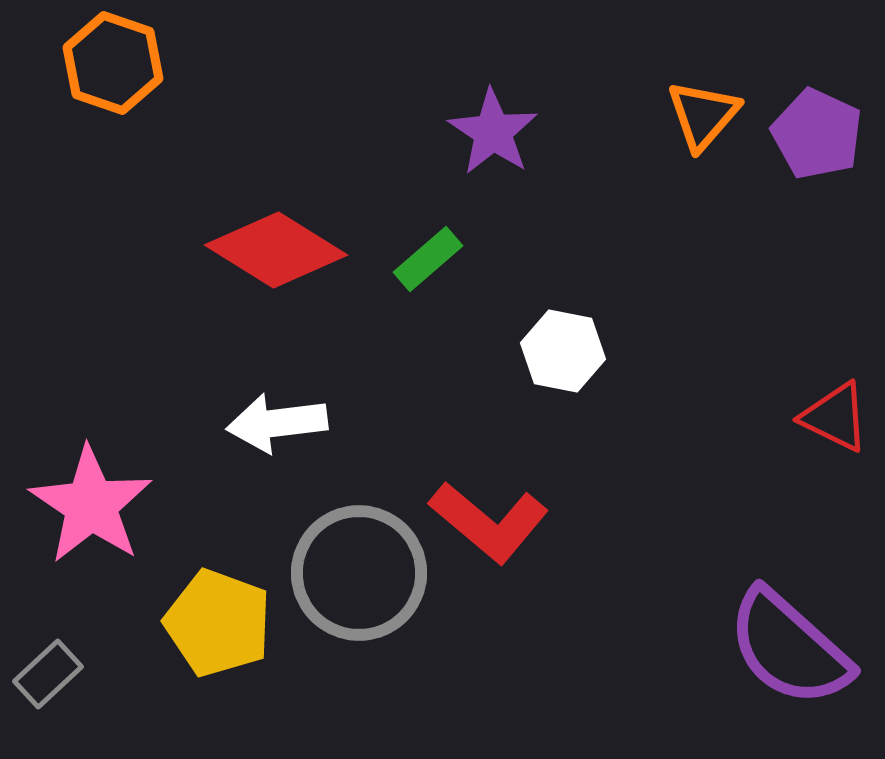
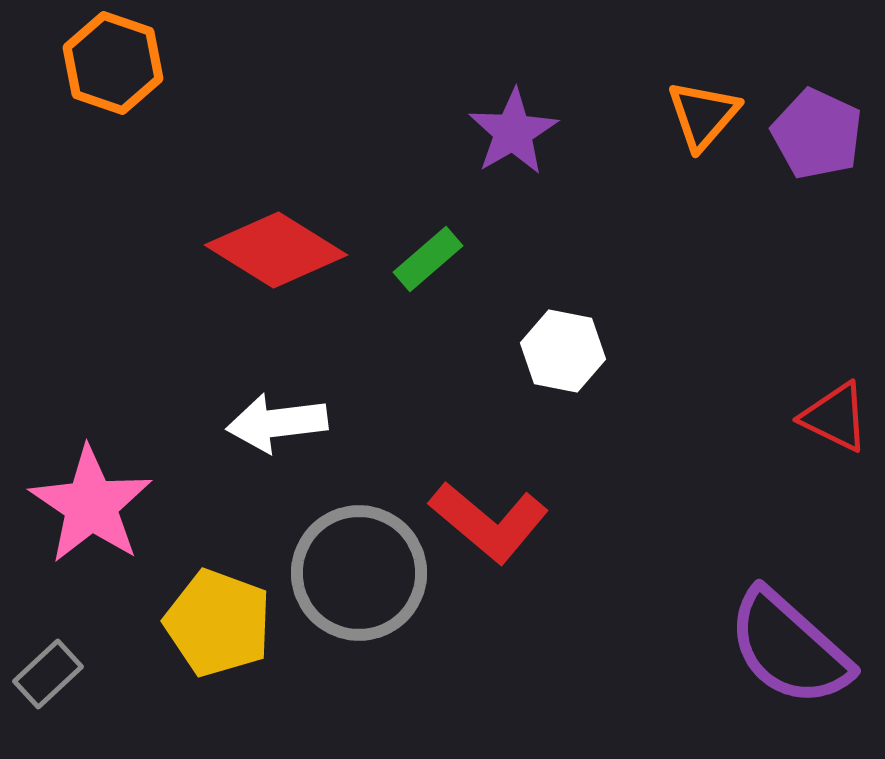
purple star: moved 20 px right; rotated 8 degrees clockwise
